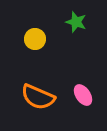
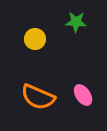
green star: rotated 15 degrees counterclockwise
